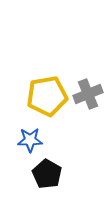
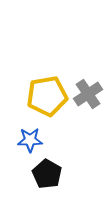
gray cross: rotated 12 degrees counterclockwise
